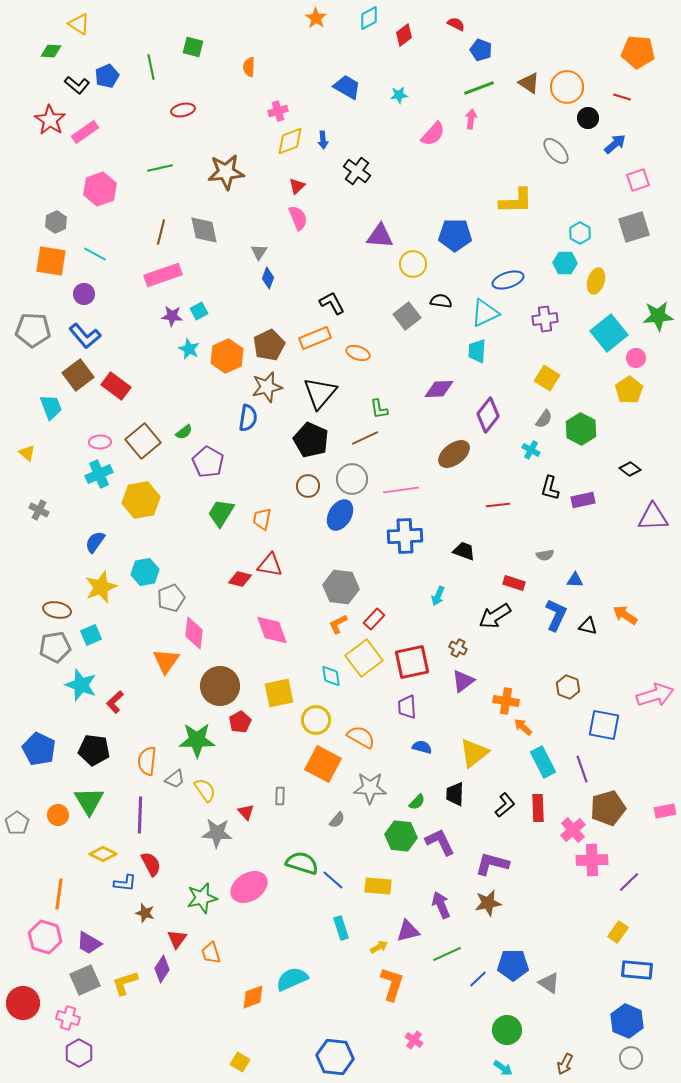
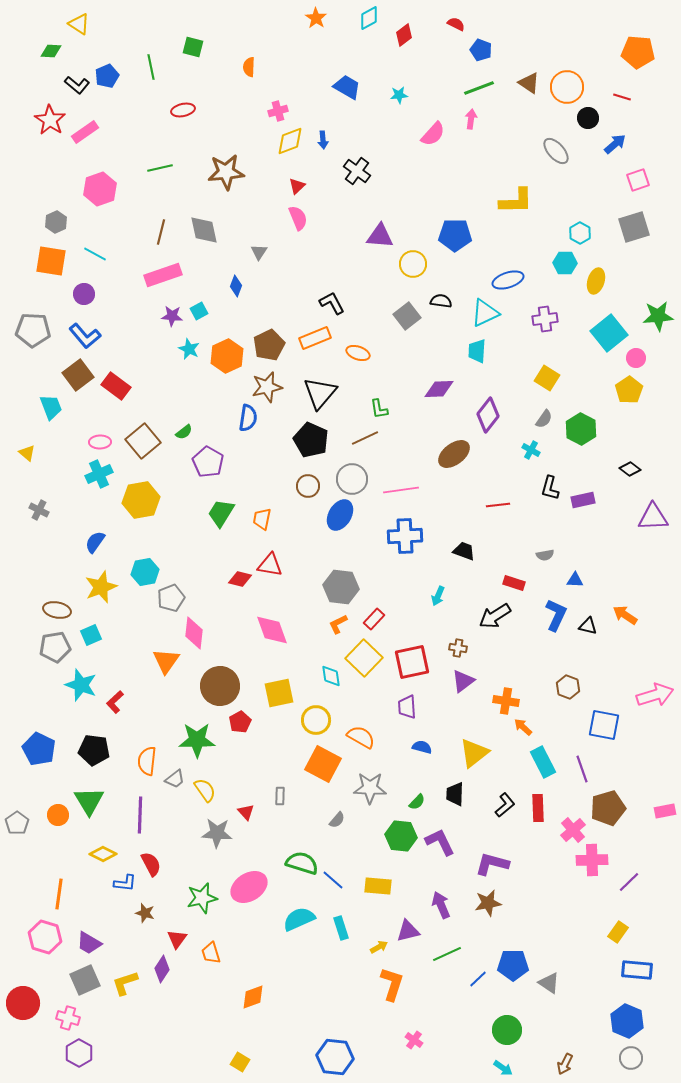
blue diamond at (268, 278): moved 32 px left, 8 px down
brown cross at (458, 648): rotated 18 degrees counterclockwise
yellow square at (364, 658): rotated 9 degrees counterclockwise
cyan semicircle at (292, 979): moved 7 px right, 60 px up
